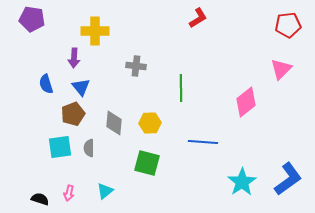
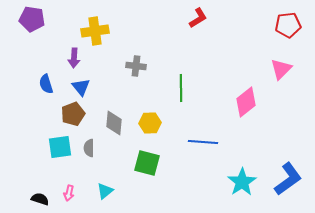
yellow cross: rotated 8 degrees counterclockwise
